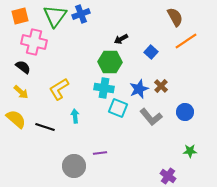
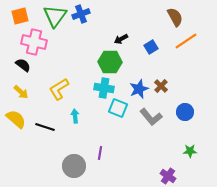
blue square: moved 5 px up; rotated 16 degrees clockwise
black semicircle: moved 2 px up
purple line: rotated 72 degrees counterclockwise
